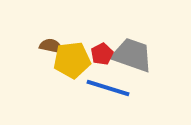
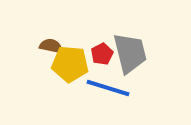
gray trapezoid: moved 2 px left, 2 px up; rotated 57 degrees clockwise
yellow pentagon: moved 2 px left, 4 px down; rotated 12 degrees clockwise
